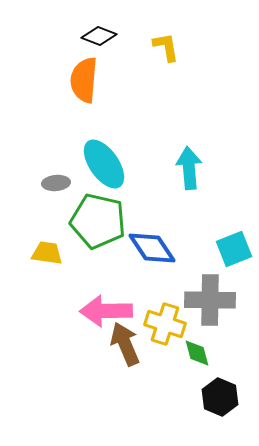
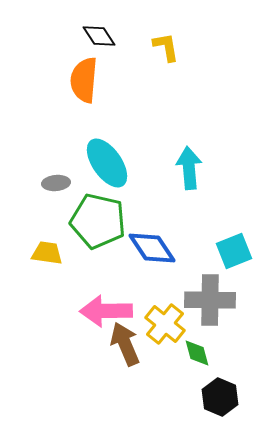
black diamond: rotated 36 degrees clockwise
cyan ellipse: moved 3 px right, 1 px up
cyan square: moved 2 px down
yellow cross: rotated 21 degrees clockwise
